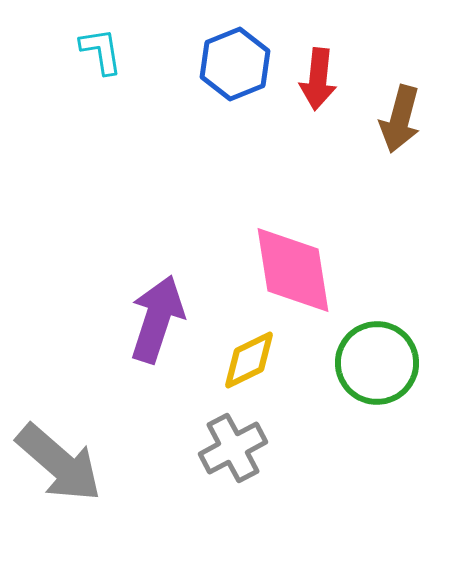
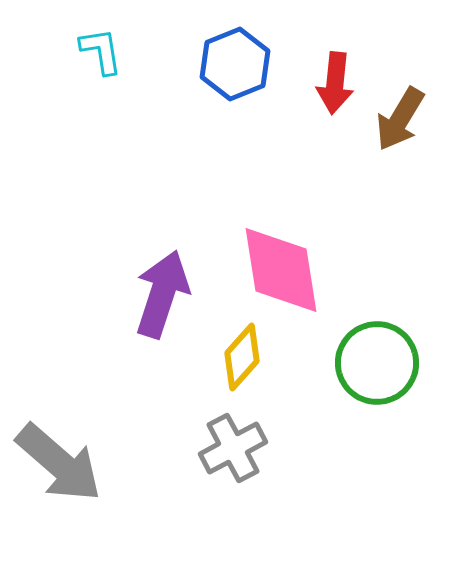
red arrow: moved 17 px right, 4 px down
brown arrow: rotated 16 degrees clockwise
pink diamond: moved 12 px left
purple arrow: moved 5 px right, 25 px up
yellow diamond: moved 7 px left, 3 px up; rotated 22 degrees counterclockwise
